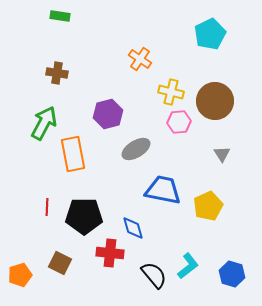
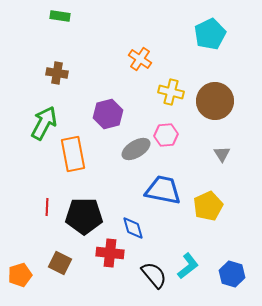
pink hexagon: moved 13 px left, 13 px down
